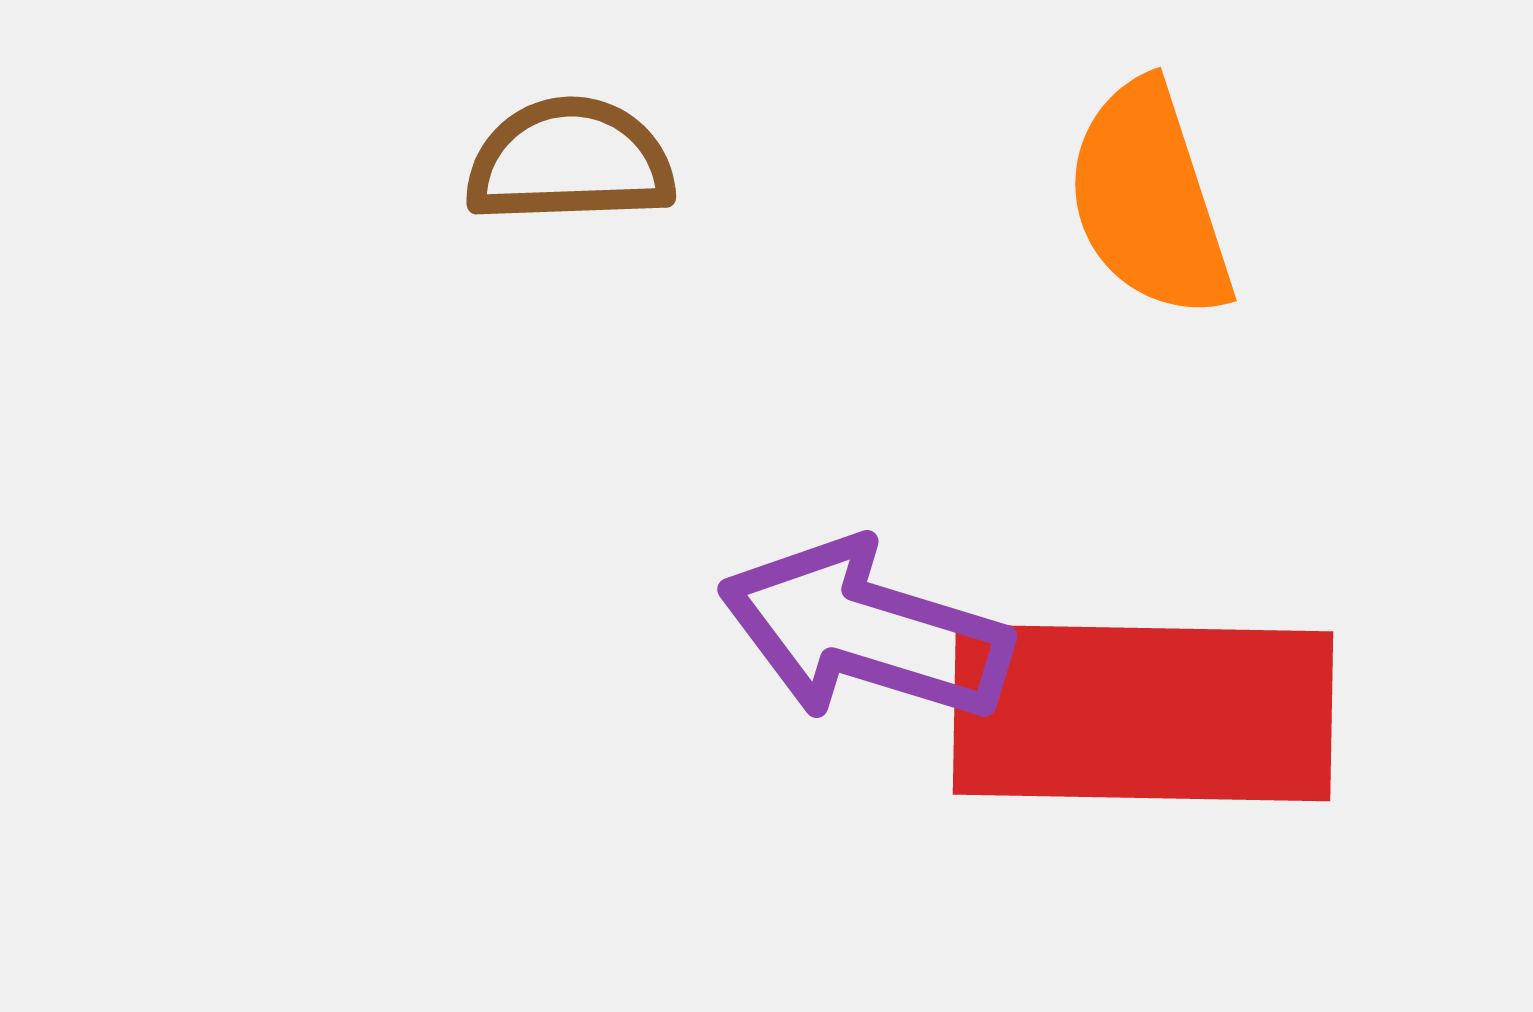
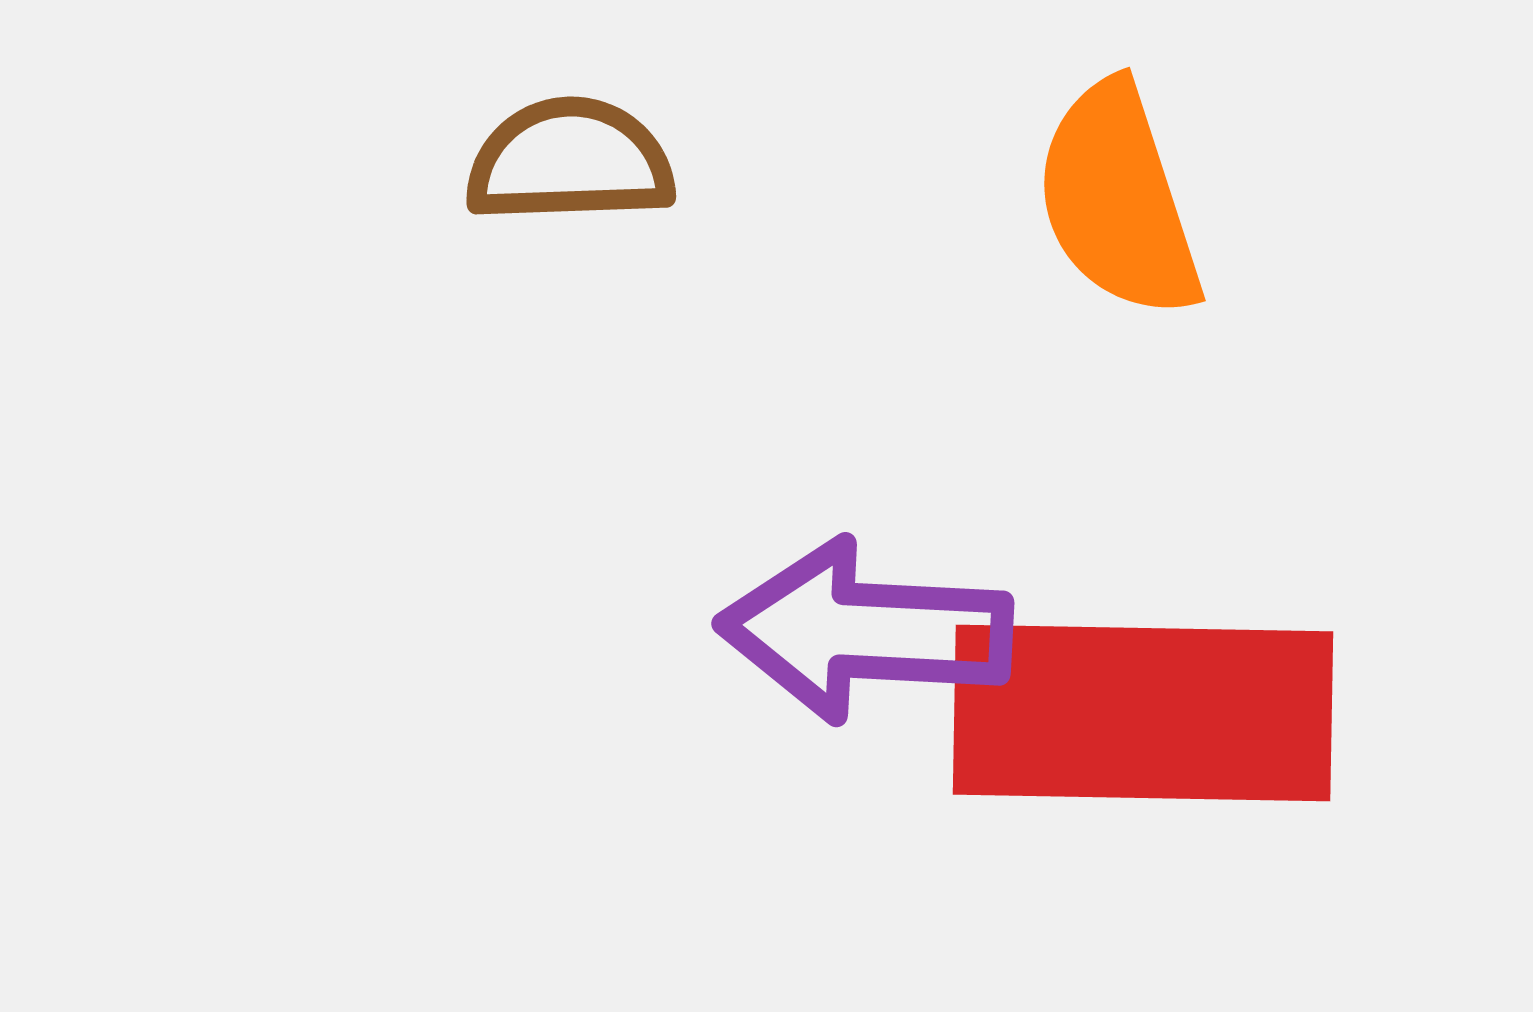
orange semicircle: moved 31 px left
purple arrow: rotated 14 degrees counterclockwise
